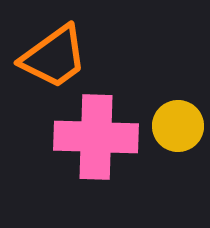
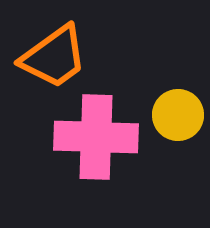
yellow circle: moved 11 px up
